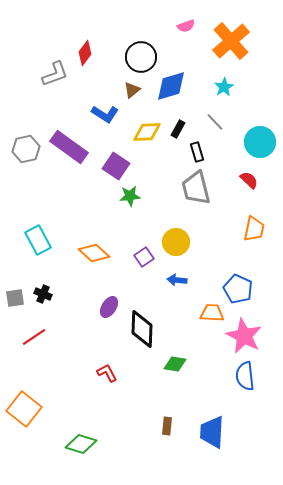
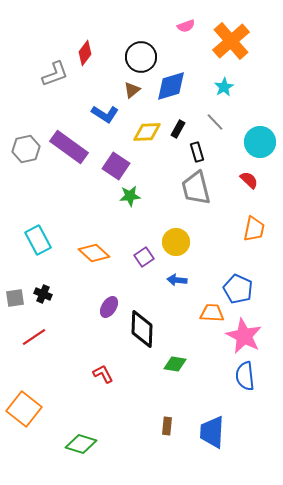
red L-shape at (107, 373): moved 4 px left, 1 px down
